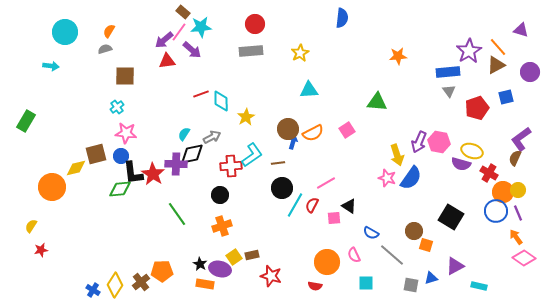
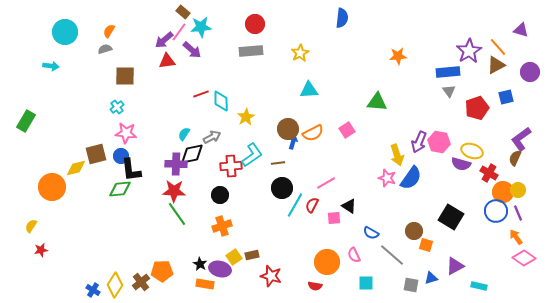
black L-shape at (133, 173): moved 2 px left, 3 px up
red star at (153, 174): moved 21 px right, 17 px down; rotated 30 degrees counterclockwise
